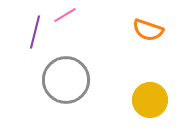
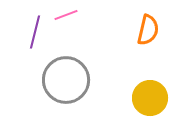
pink line: moved 1 px right; rotated 10 degrees clockwise
orange semicircle: rotated 96 degrees counterclockwise
yellow circle: moved 2 px up
